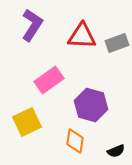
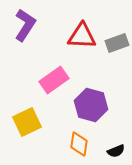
purple L-shape: moved 7 px left
pink rectangle: moved 5 px right
orange diamond: moved 4 px right, 3 px down
